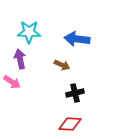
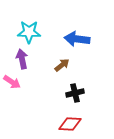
purple arrow: moved 2 px right
brown arrow: rotated 63 degrees counterclockwise
